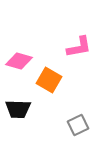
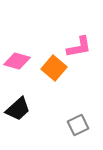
pink diamond: moved 2 px left
orange square: moved 5 px right, 12 px up; rotated 10 degrees clockwise
black trapezoid: rotated 44 degrees counterclockwise
